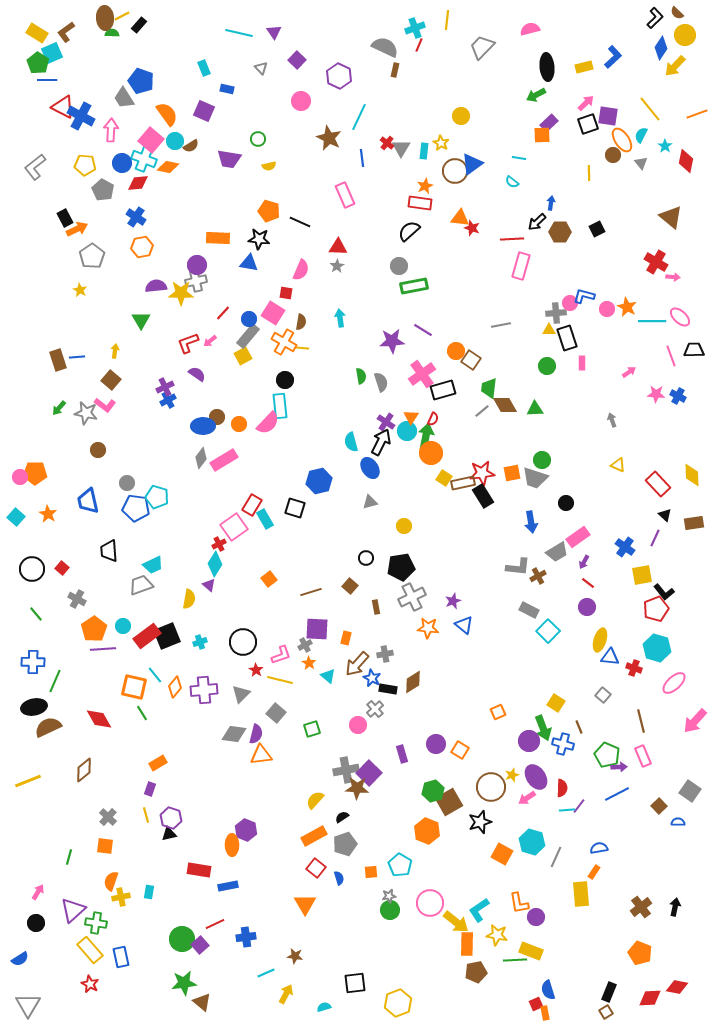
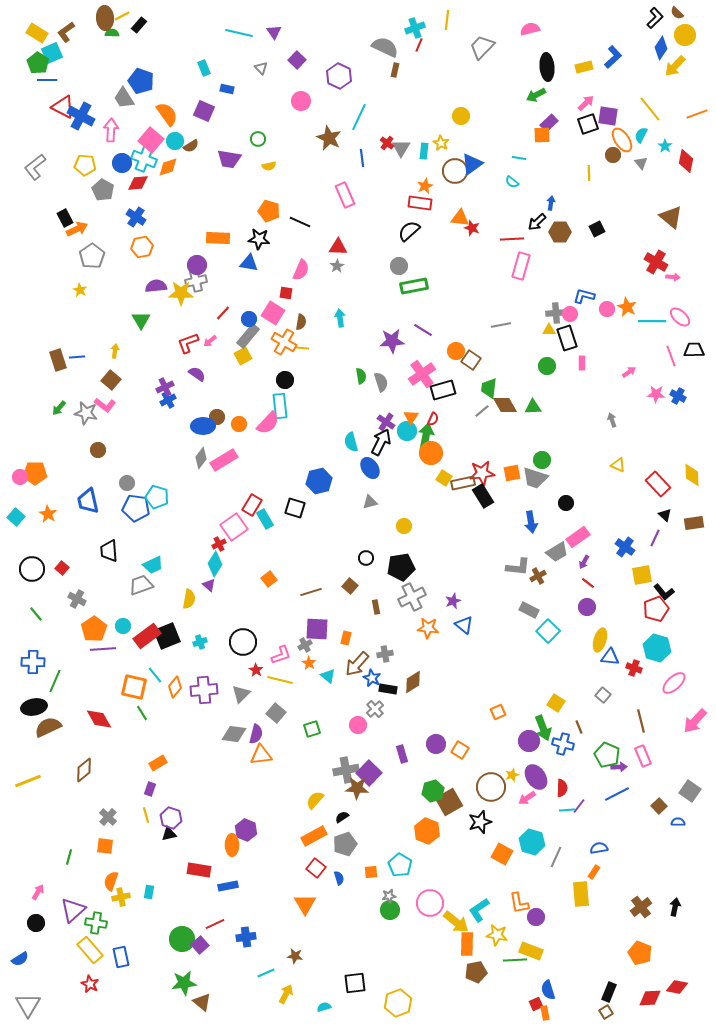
orange diamond at (168, 167): rotated 30 degrees counterclockwise
pink circle at (570, 303): moved 11 px down
green triangle at (535, 409): moved 2 px left, 2 px up
